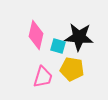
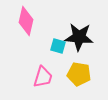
pink diamond: moved 10 px left, 14 px up
yellow pentagon: moved 7 px right, 5 px down
